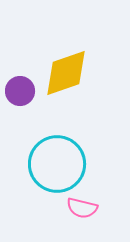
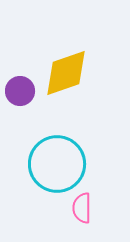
pink semicircle: rotated 76 degrees clockwise
